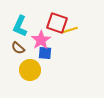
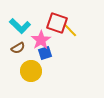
cyan L-shape: rotated 70 degrees counterclockwise
yellow line: rotated 63 degrees clockwise
brown semicircle: rotated 72 degrees counterclockwise
blue square: rotated 24 degrees counterclockwise
yellow circle: moved 1 px right, 1 px down
